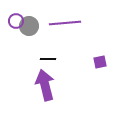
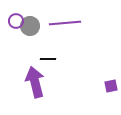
gray circle: moved 1 px right
purple square: moved 11 px right, 24 px down
purple arrow: moved 10 px left, 3 px up
